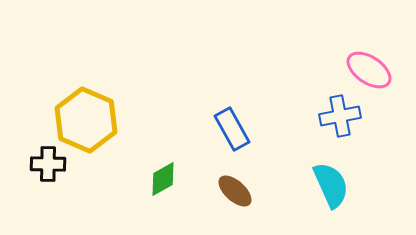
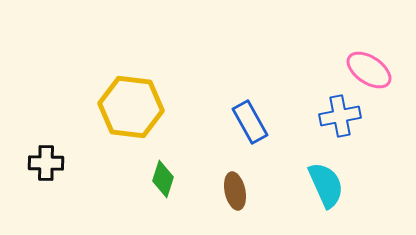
yellow hexagon: moved 45 px right, 13 px up; rotated 16 degrees counterclockwise
blue rectangle: moved 18 px right, 7 px up
black cross: moved 2 px left, 1 px up
green diamond: rotated 42 degrees counterclockwise
cyan semicircle: moved 5 px left
brown ellipse: rotated 36 degrees clockwise
